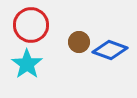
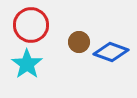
blue diamond: moved 1 px right, 2 px down
